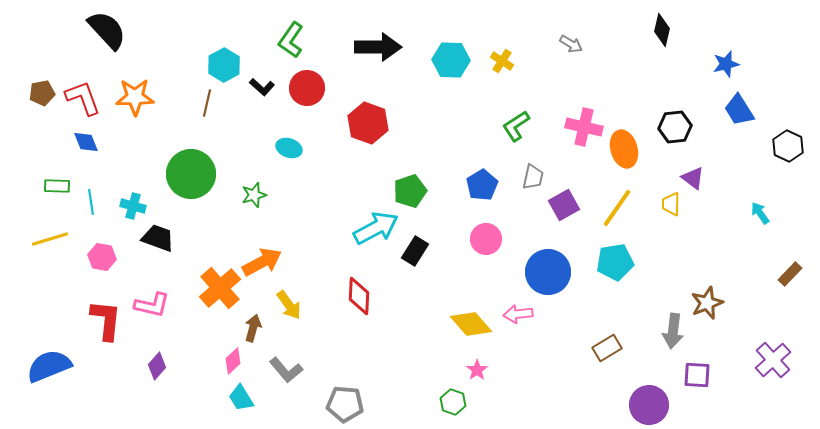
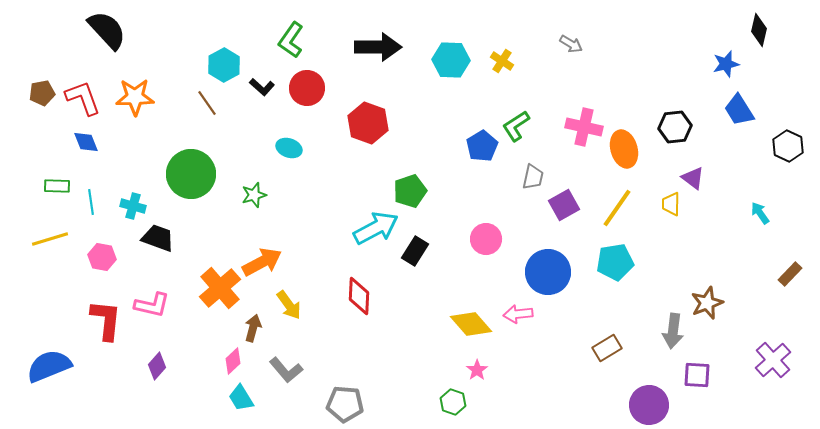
black diamond at (662, 30): moved 97 px right
brown line at (207, 103): rotated 48 degrees counterclockwise
blue pentagon at (482, 185): moved 39 px up
